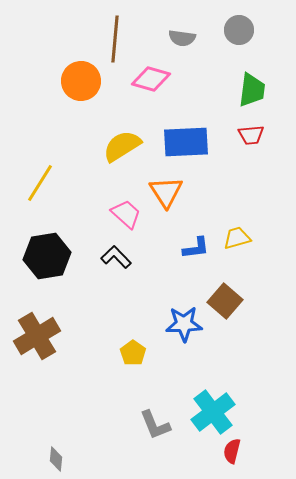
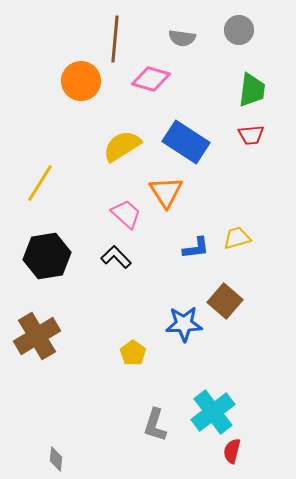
blue rectangle: rotated 36 degrees clockwise
gray L-shape: rotated 40 degrees clockwise
